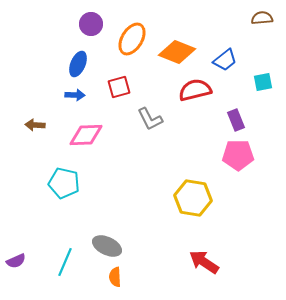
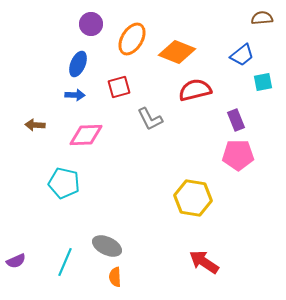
blue trapezoid: moved 17 px right, 5 px up
